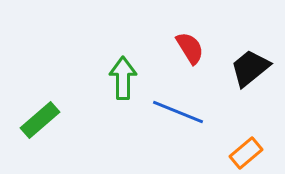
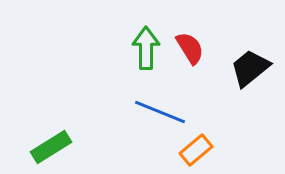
green arrow: moved 23 px right, 30 px up
blue line: moved 18 px left
green rectangle: moved 11 px right, 27 px down; rotated 9 degrees clockwise
orange rectangle: moved 50 px left, 3 px up
